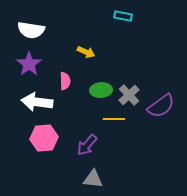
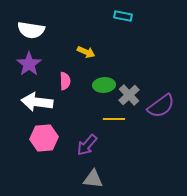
green ellipse: moved 3 px right, 5 px up
